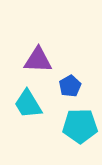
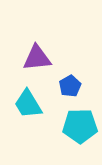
purple triangle: moved 1 px left, 2 px up; rotated 8 degrees counterclockwise
